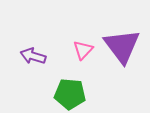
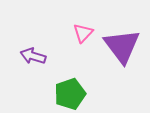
pink triangle: moved 17 px up
green pentagon: rotated 24 degrees counterclockwise
